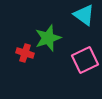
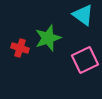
cyan triangle: moved 1 px left
red cross: moved 5 px left, 5 px up
